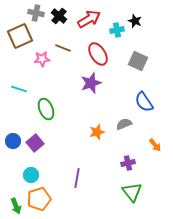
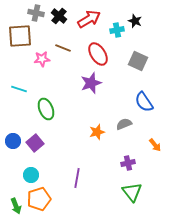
brown square: rotated 20 degrees clockwise
